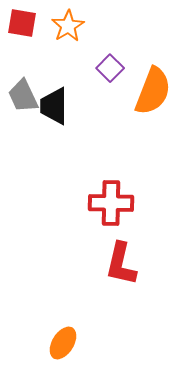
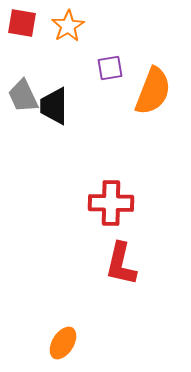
purple square: rotated 36 degrees clockwise
